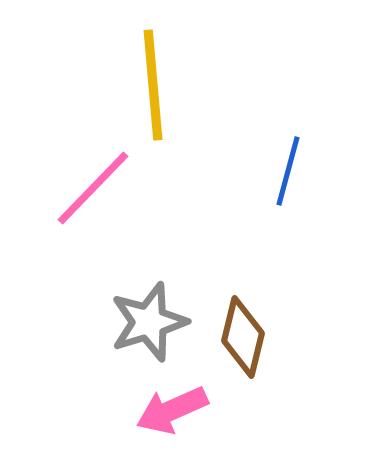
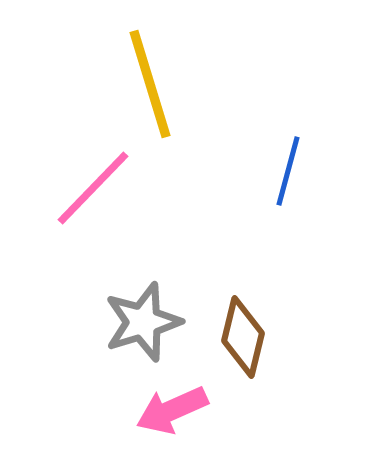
yellow line: moved 3 px left, 1 px up; rotated 12 degrees counterclockwise
gray star: moved 6 px left
